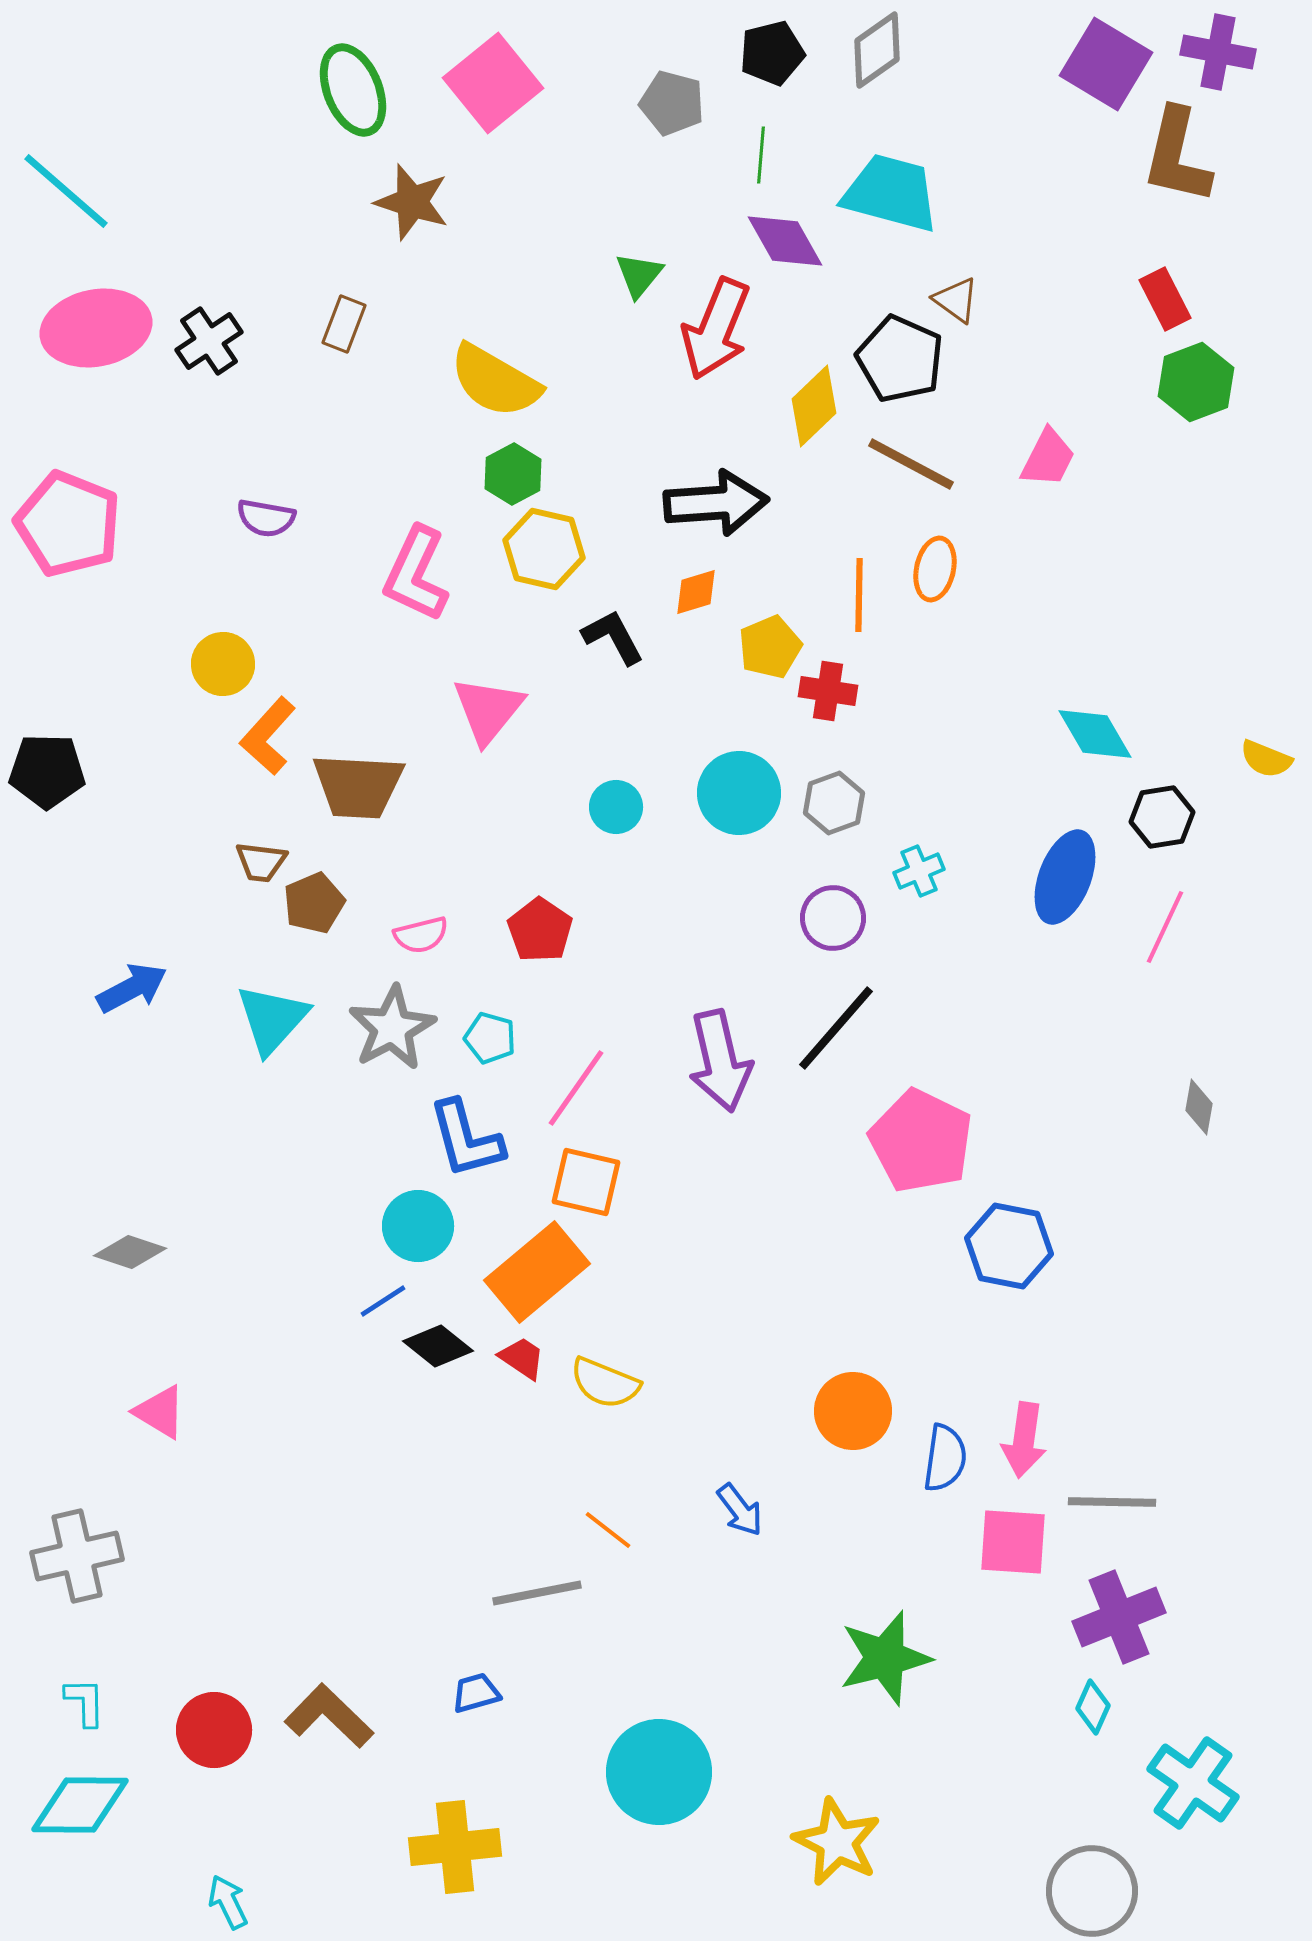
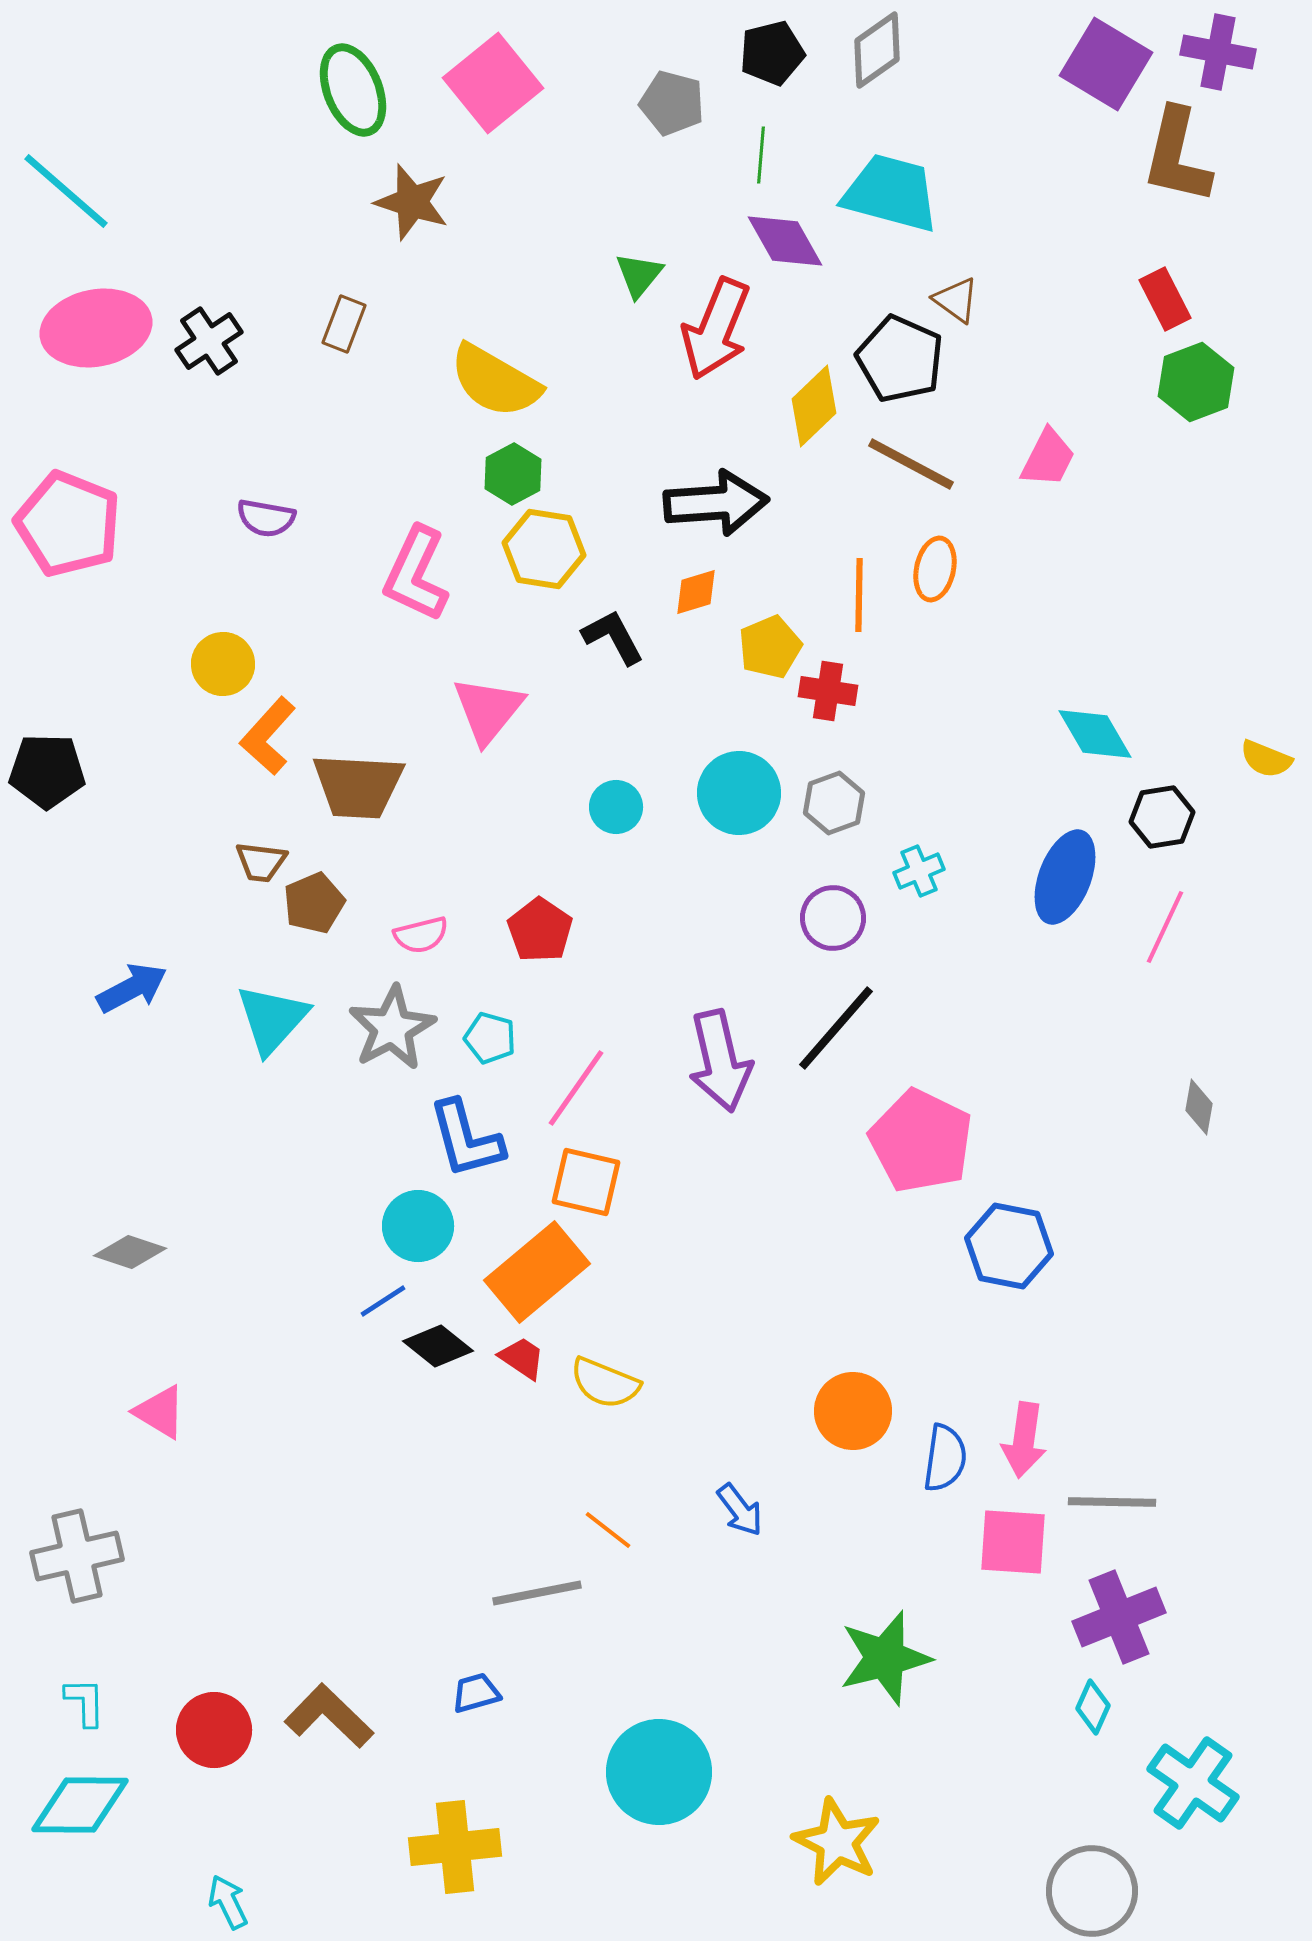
yellow hexagon at (544, 549): rotated 4 degrees counterclockwise
